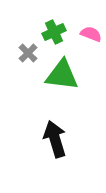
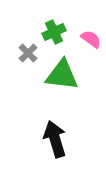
pink semicircle: moved 5 px down; rotated 15 degrees clockwise
